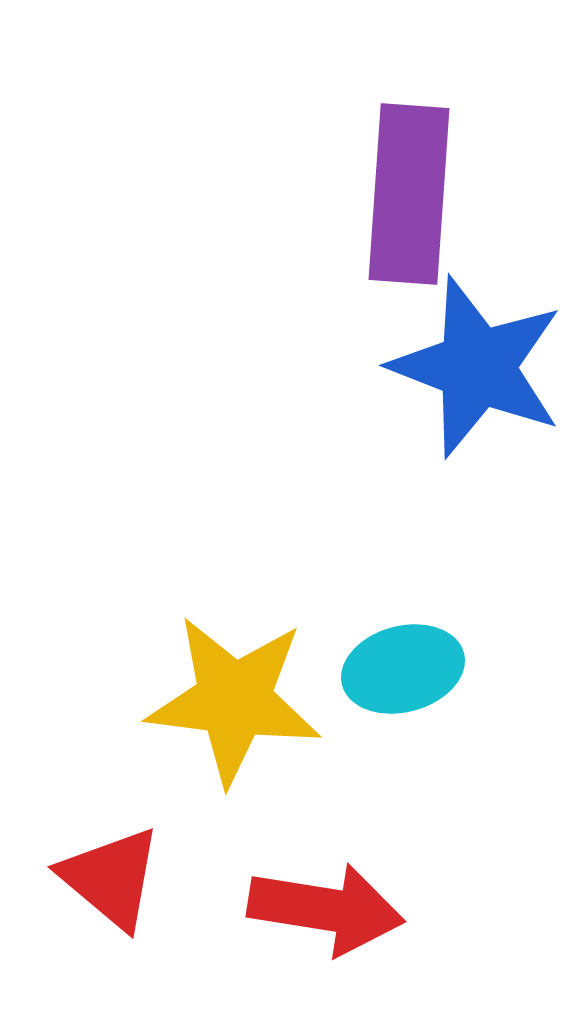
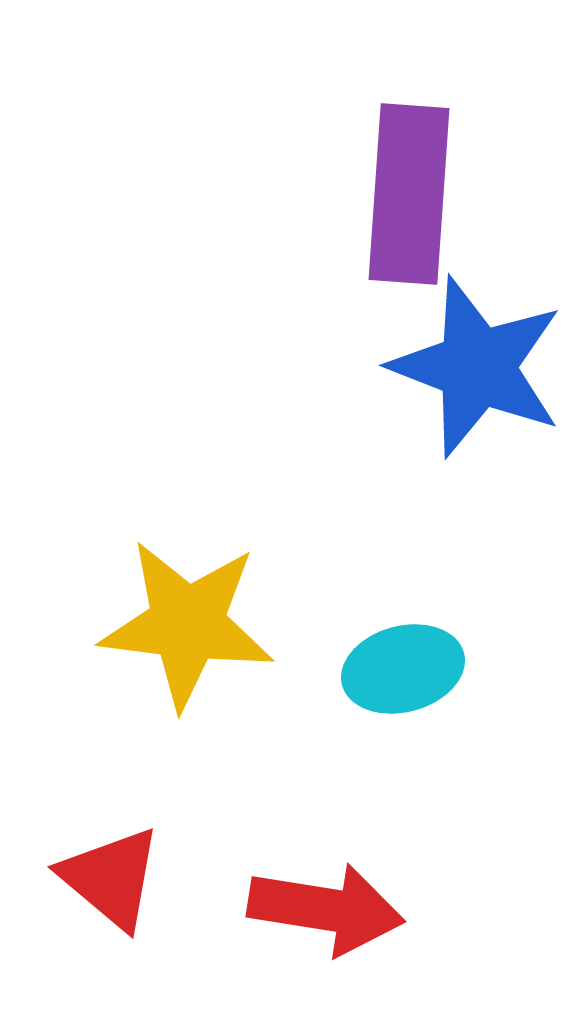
yellow star: moved 47 px left, 76 px up
